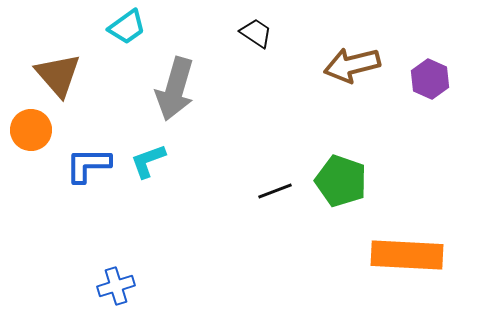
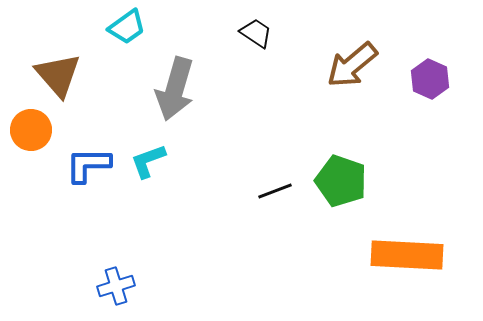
brown arrow: rotated 26 degrees counterclockwise
